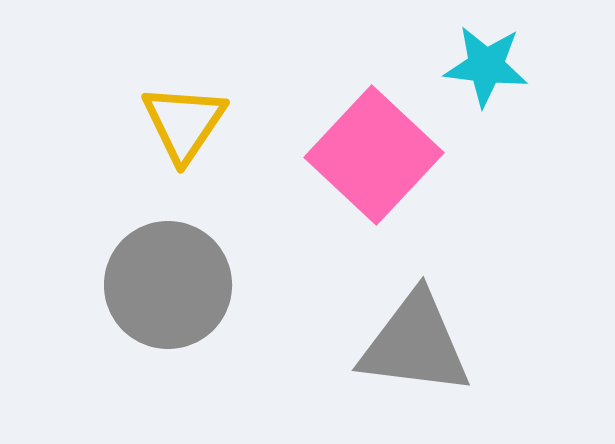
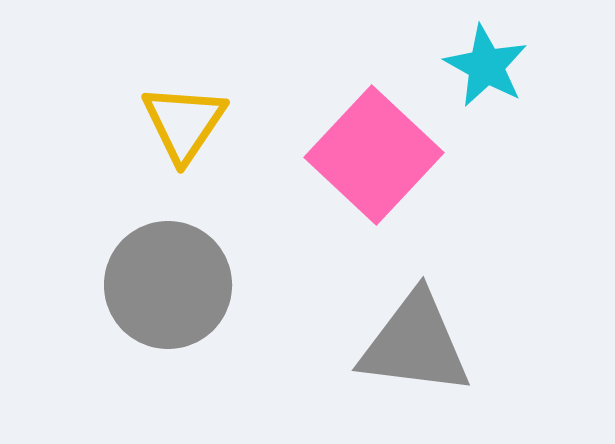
cyan star: rotated 22 degrees clockwise
